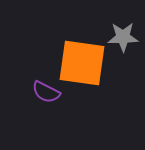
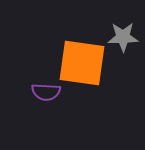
purple semicircle: rotated 24 degrees counterclockwise
